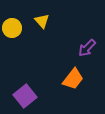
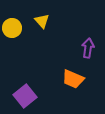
purple arrow: moved 1 px right; rotated 144 degrees clockwise
orange trapezoid: rotated 75 degrees clockwise
